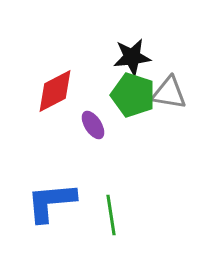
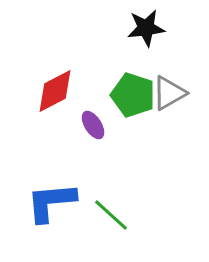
black star: moved 14 px right, 29 px up
gray triangle: rotated 39 degrees counterclockwise
green line: rotated 39 degrees counterclockwise
